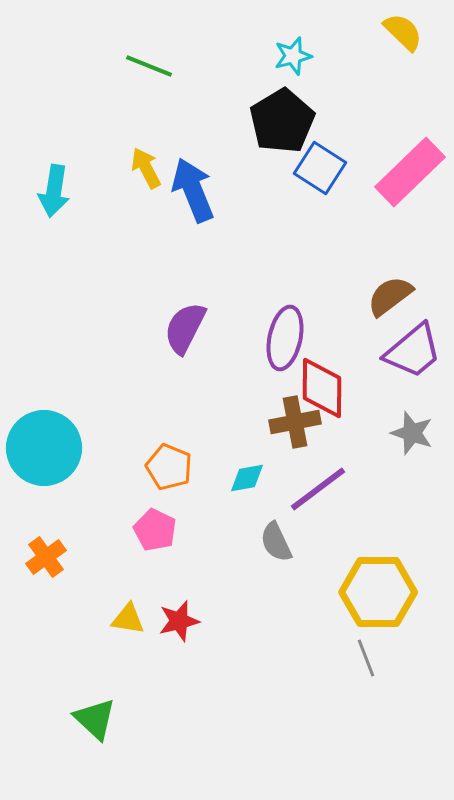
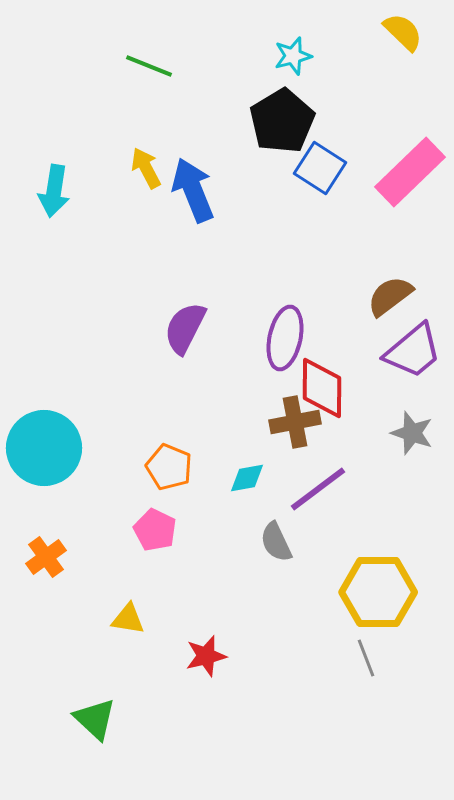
red star: moved 27 px right, 35 px down
